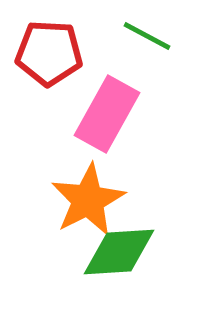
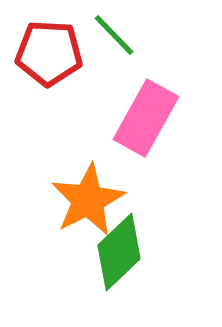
green line: moved 33 px left, 1 px up; rotated 18 degrees clockwise
pink rectangle: moved 39 px right, 4 px down
green diamond: rotated 40 degrees counterclockwise
